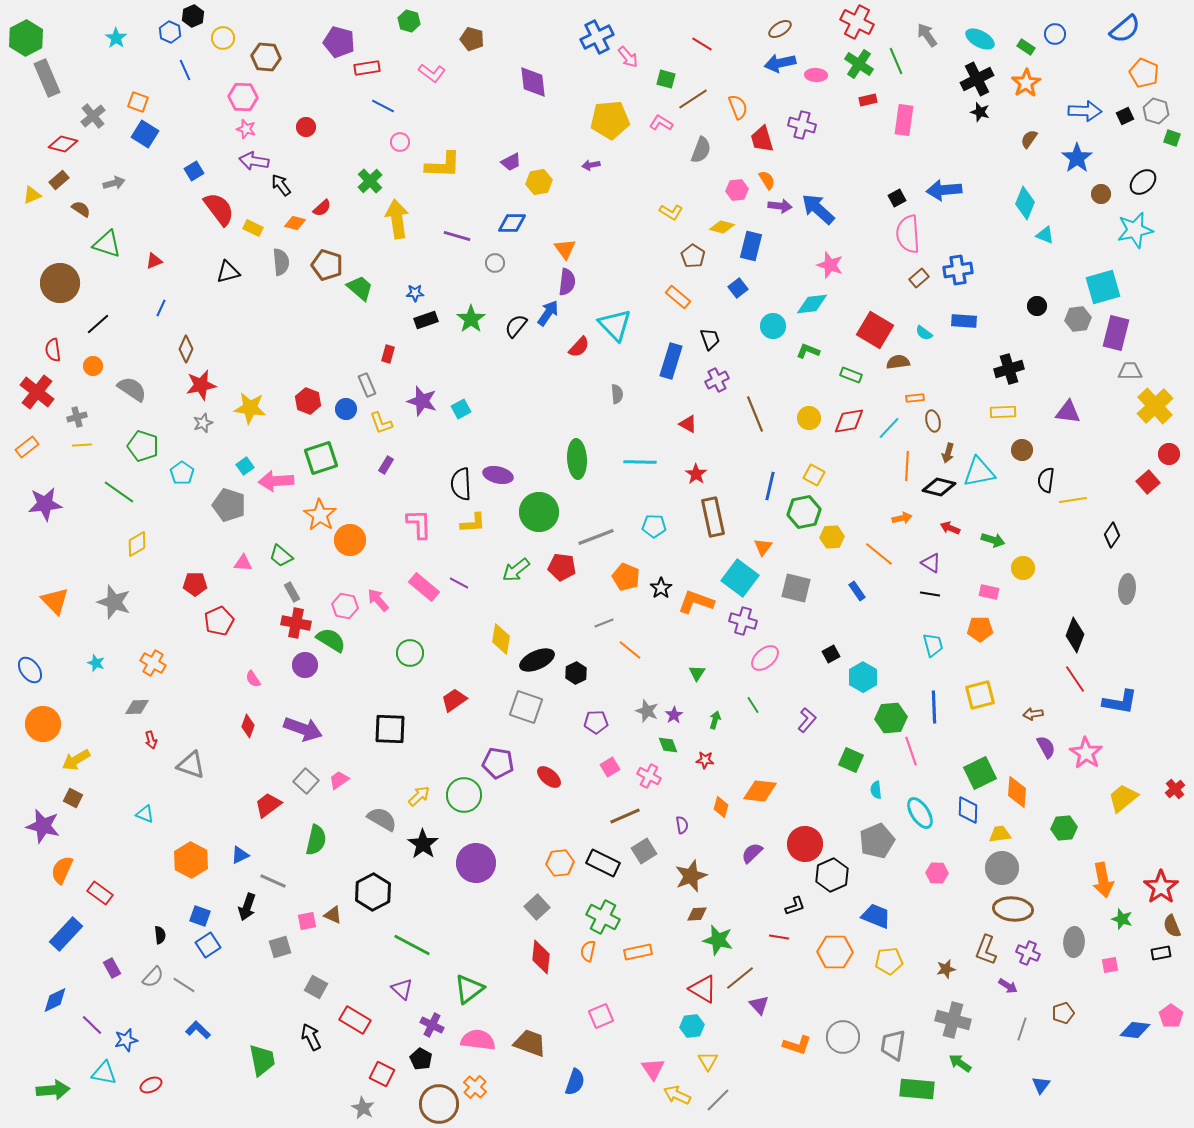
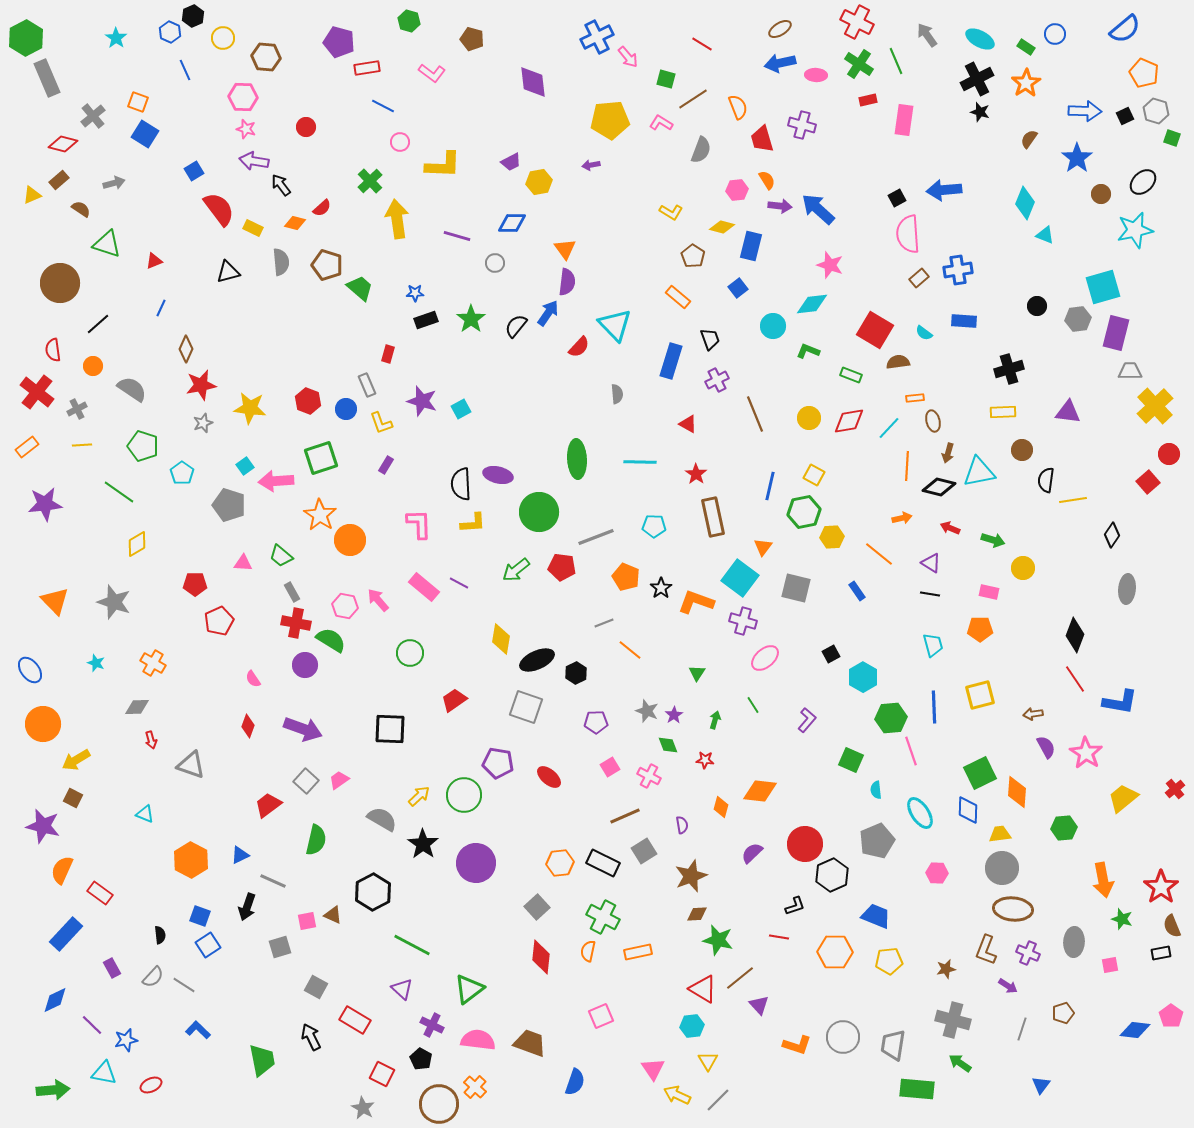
gray cross at (77, 417): moved 8 px up; rotated 12 degrees counterclockwise
